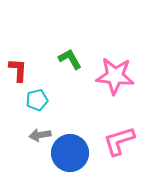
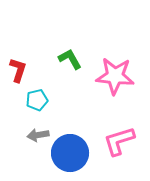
red L-shape: rotated 15 degrees clockwise
gray arrow: moved 2 px left
